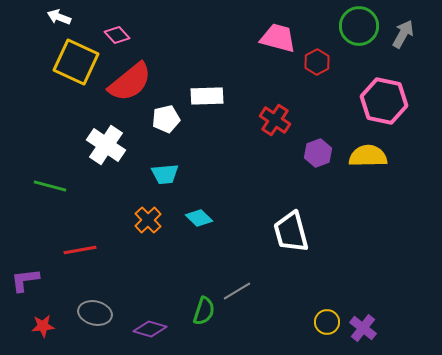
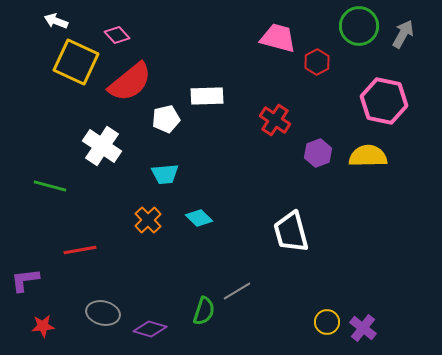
white arrow: moved 3 px left, 4 px down
white cross: moved 4 px left, 1 px down
gray ellipse: moved 8 px right
